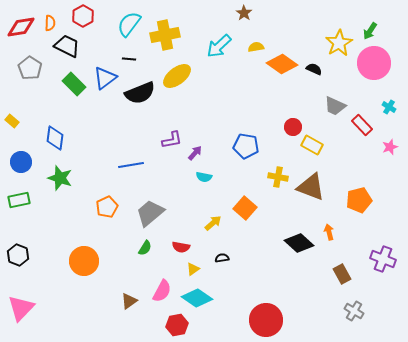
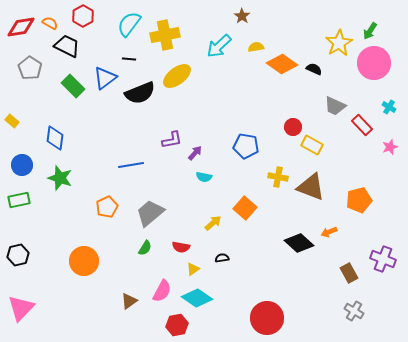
brown star at (244, 13): moved 2 px left, 3 px down
orange semicircle at (50, 23): rotated 63 degrees counterclockwise
green rectangle at (74, 84): moved 1 px left, 2 px down
blue circle at (21, 162): moved 1 px right, 3 px down
orange arrow at (329, 232): rotated 98 degrees counterclockwise
black hexagon at (18, 255): rotated 25 degrees clockwise
brown rectangle at (342, 274): moved 7 px right, 1 px up
red circle at (266, 320): moved 1 px right, 2 px up
